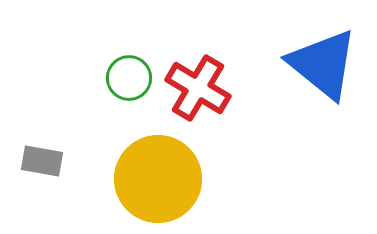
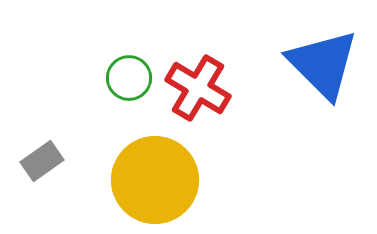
blue triangle: rotated 6 degrees clockwise
gray rectangle: rotated 45 degrees counterclockwise
yellow circle: moved 3 px left, 1 px down
